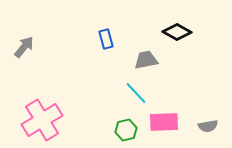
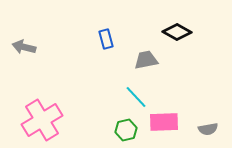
gray arrow: rotated 115 degrees counterclockwise
cyan line: moved 4 px down
gray semicircle: moved 3 px down
